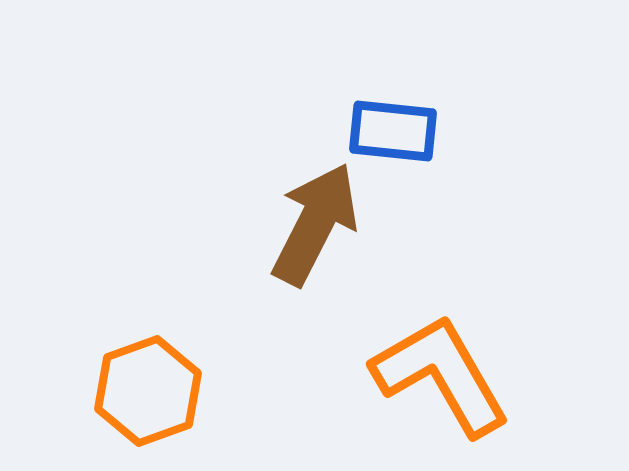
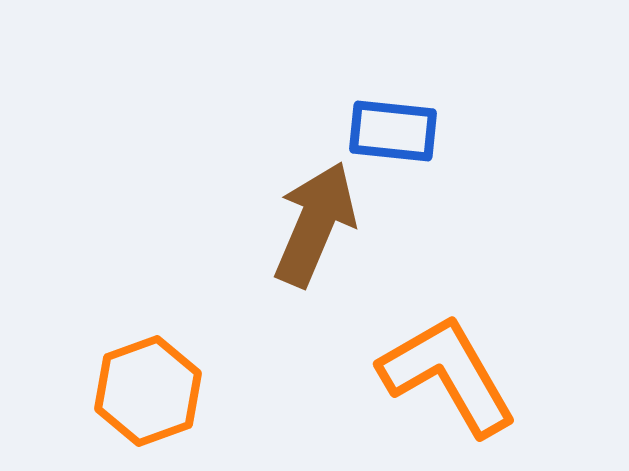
brown arrow: rotated 4 degrees counterclockwise
orange L-shape: moved 7 px right
